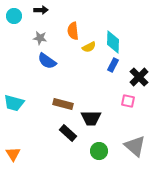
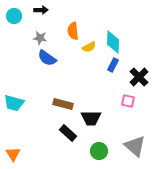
blue semicircle: moved 3 px up
